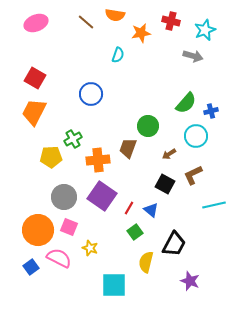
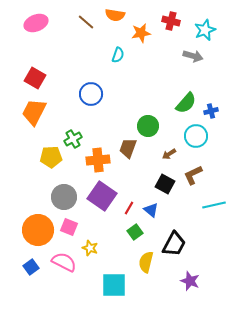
pink semicircle: moved 5 px right, 4 px down
